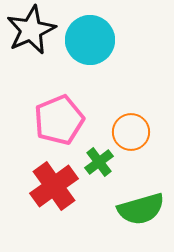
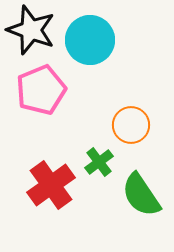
black star: rotated 27 degrees counterclockwise
pink pentagon: moved 18 px left, 30 px up
orange circle: moved 7 px up
red cross: moved 3 px left, 1 px up
green semicircle: moved 14 px up; rotated 72 degrees clockwise
